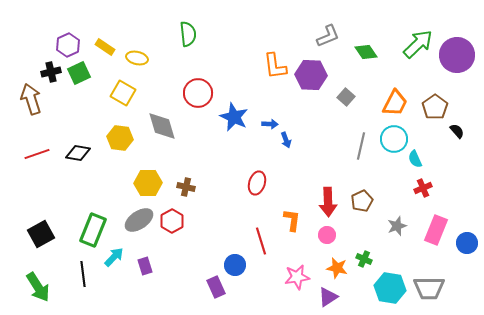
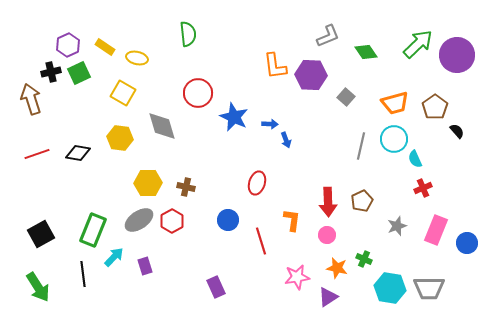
orange trapezoid at (395, 103): rotated 48 degrees clockwise
blue circle at (235, 265): moved 7 px left, 45 px up
